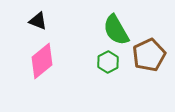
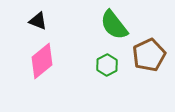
green semicircle: moved 2 px left, 5 px up; rotated 8 degrees counterclockwise
green hexagon: moved 1 px left, 3 px down
